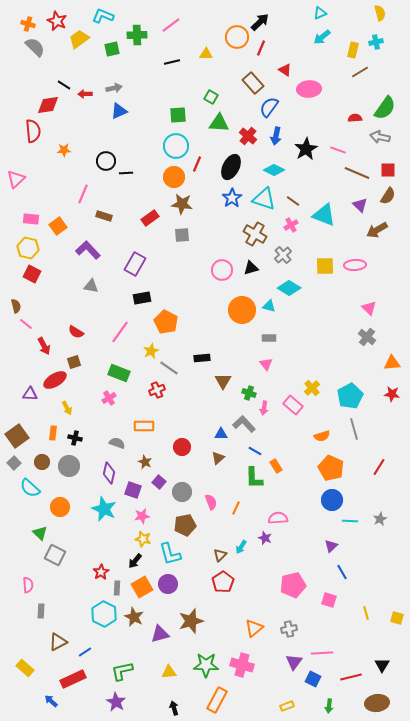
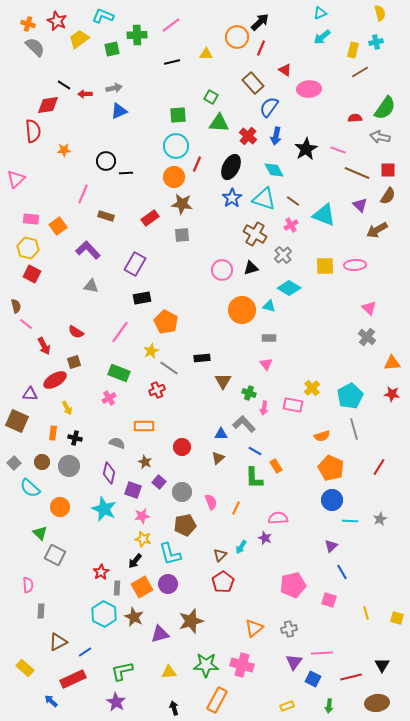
cyan diamond at (274, 170): rotated 35 degrees clockwise
brown rectangle at (104, 216): moved 2 px right
pink rectangle at (293, 405): rotated 30 degrees counterclockwise
brown square at (17, 436): moved 15 px up; rotated 30 degrees counterclockwise
